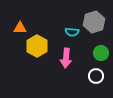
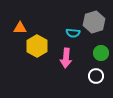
cyan semicircle: moved 1 px right, 1 px down
